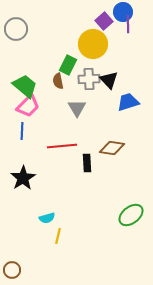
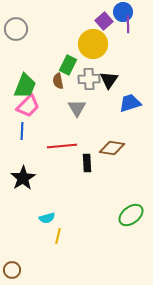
black triangle: rotated 18 degrees clockwise
green trapezoid: rotated 72 degrees clockwise
blue trapezoid: moved 2 px right, 1 px down
